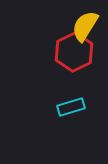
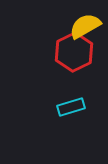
yellow semicircle: rotated 28 degrees clockwise
